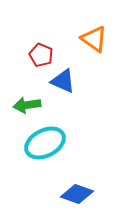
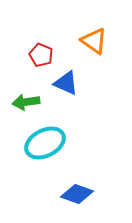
orange triangle: moved 2 px down
blue triangle: moved 3 px right, 2 px down
green arrow: moved 1 px left, 3 px up
